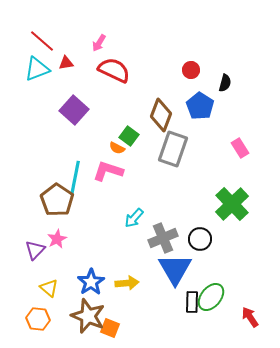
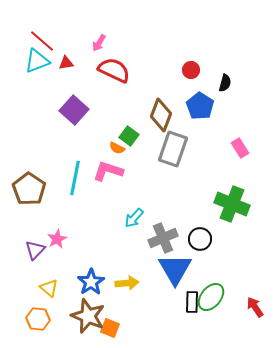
cyan triangle: moved 8 px up
brown pentagon: moved 28 px left, 11 px up
green cross: rotated 24 degrees counterclockwise
red arrow: moved 5 px right, 10 px up
